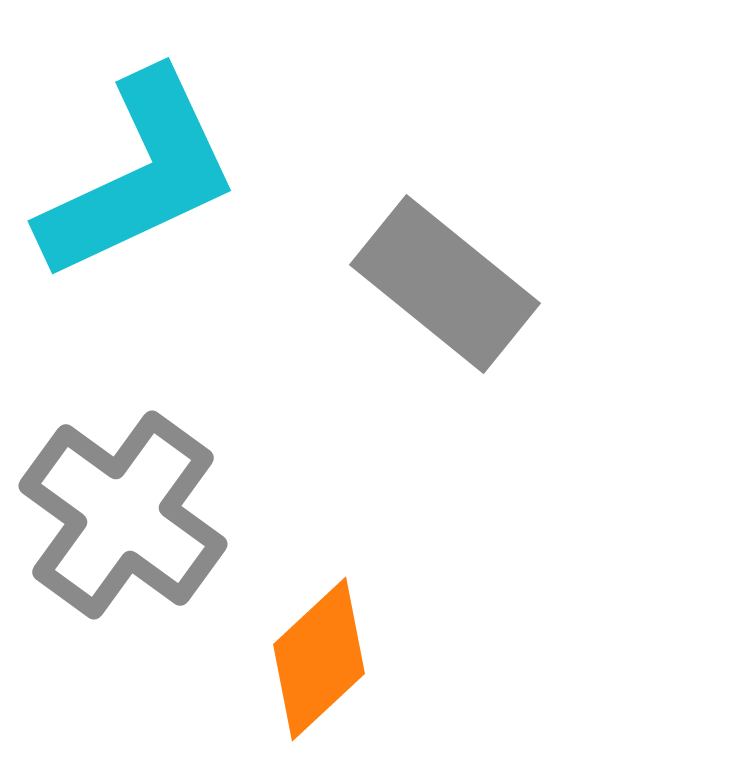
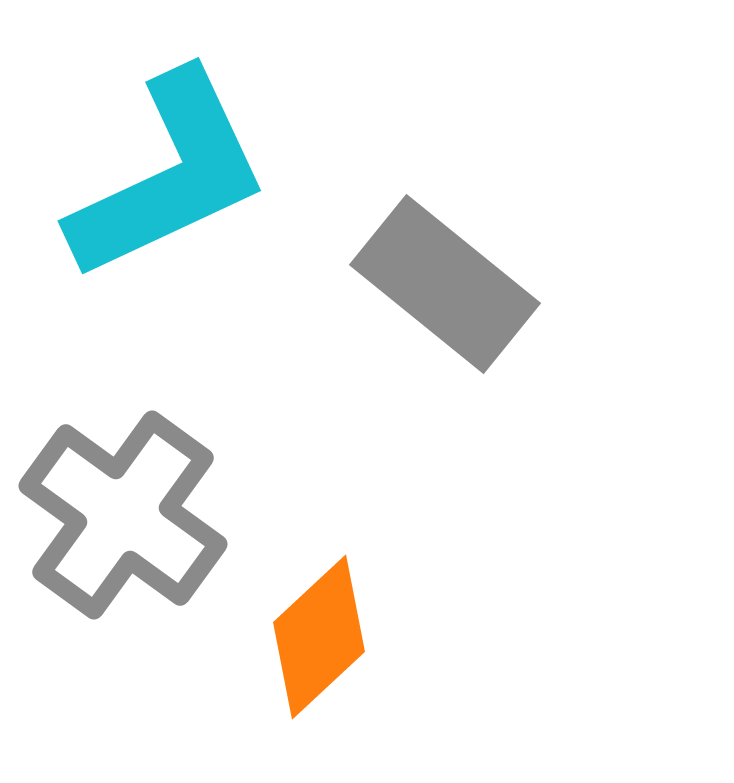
cyan L-shape: moved 30 px right
orange diamond: moved 22 px up
